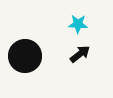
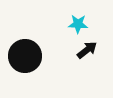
black arrow: moved 7 px right, 4 px up
